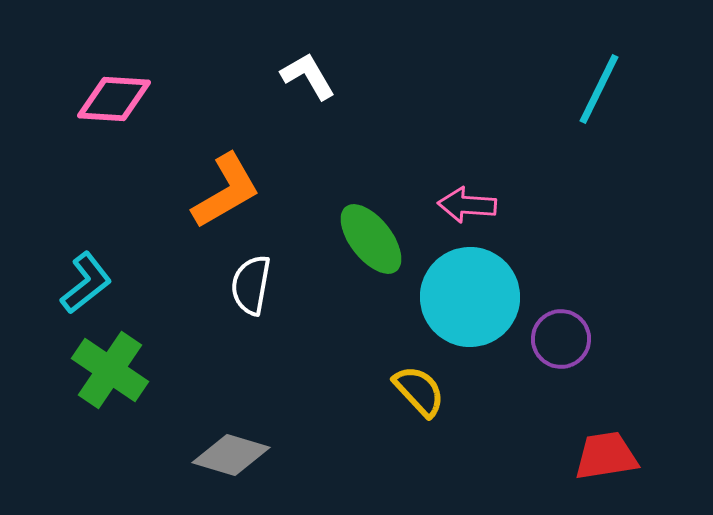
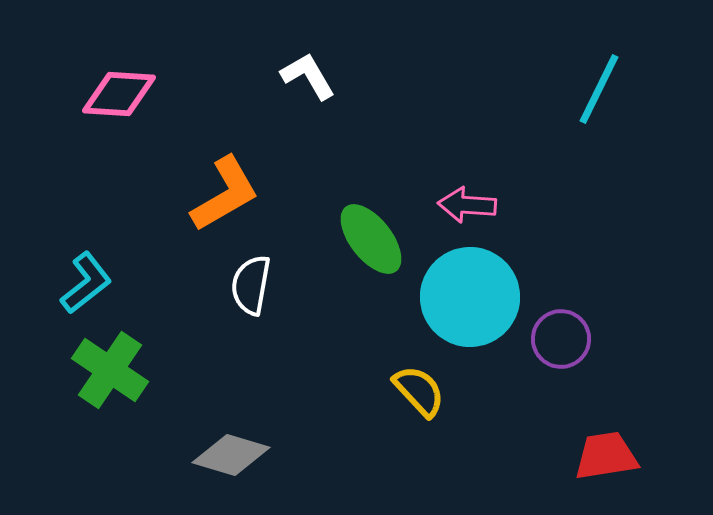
pink diamond: moved 5 px right, 5 px up
orange L-shape: moved 1 px left, 3 px down
